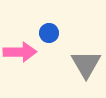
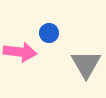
pink arrow: rotated 8 degrees clockwise
